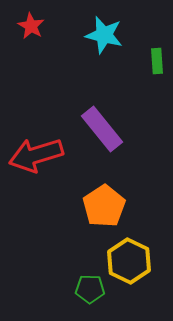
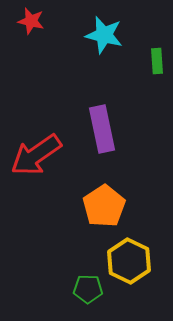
red star: moved 5 px up; rotated 16 degrees counterclockwise
purple rectangle: rotated 27 degrees clockwise
red arrow: rotated 18 degrees counterclockwise
green pentagon: moved 2 px left
